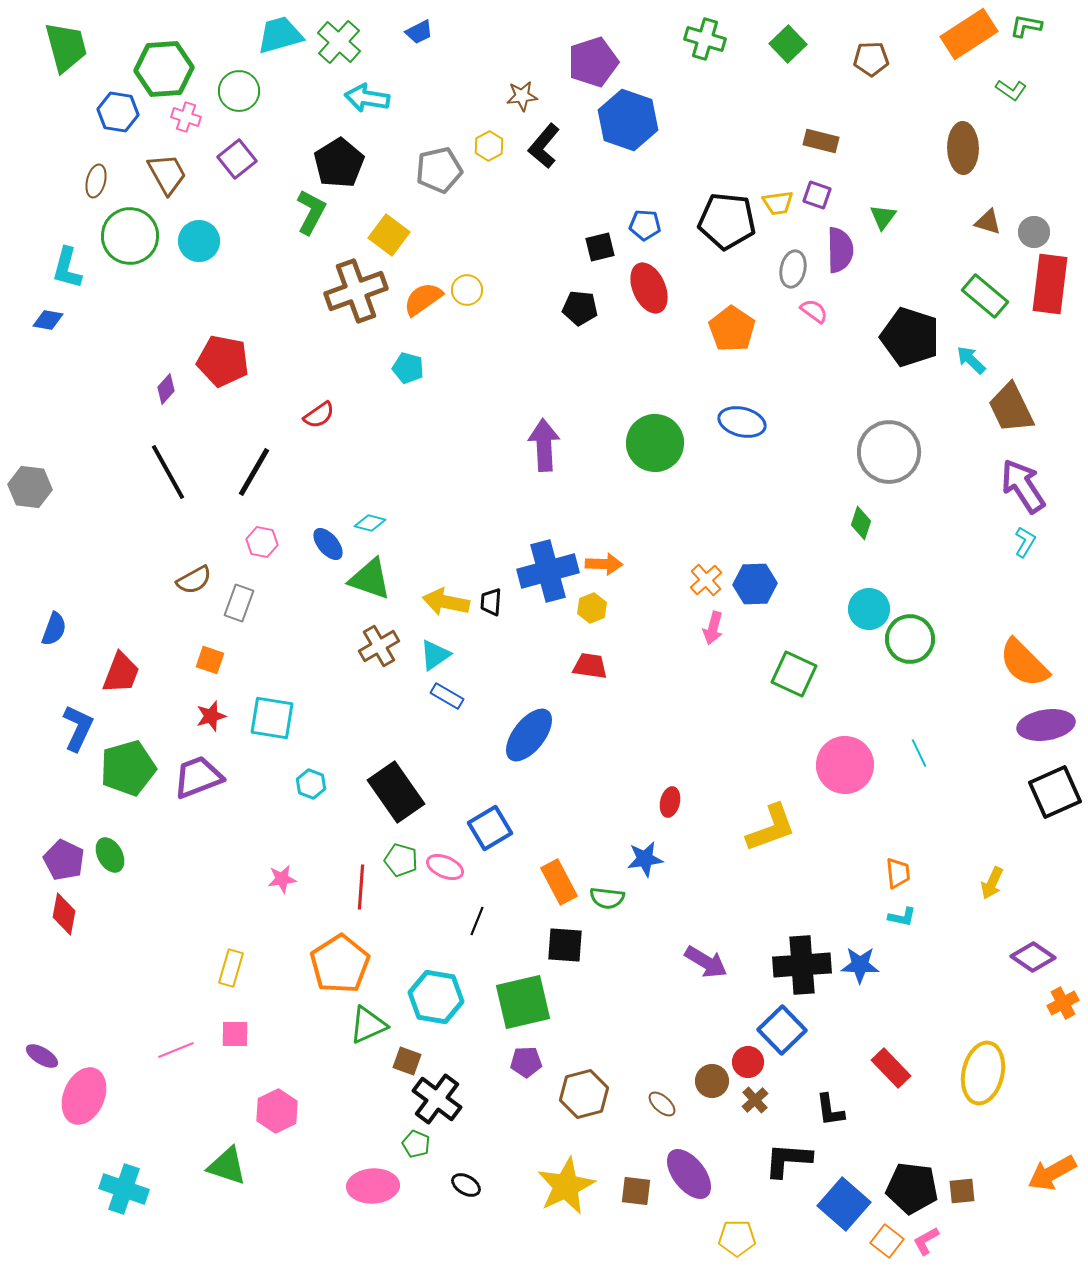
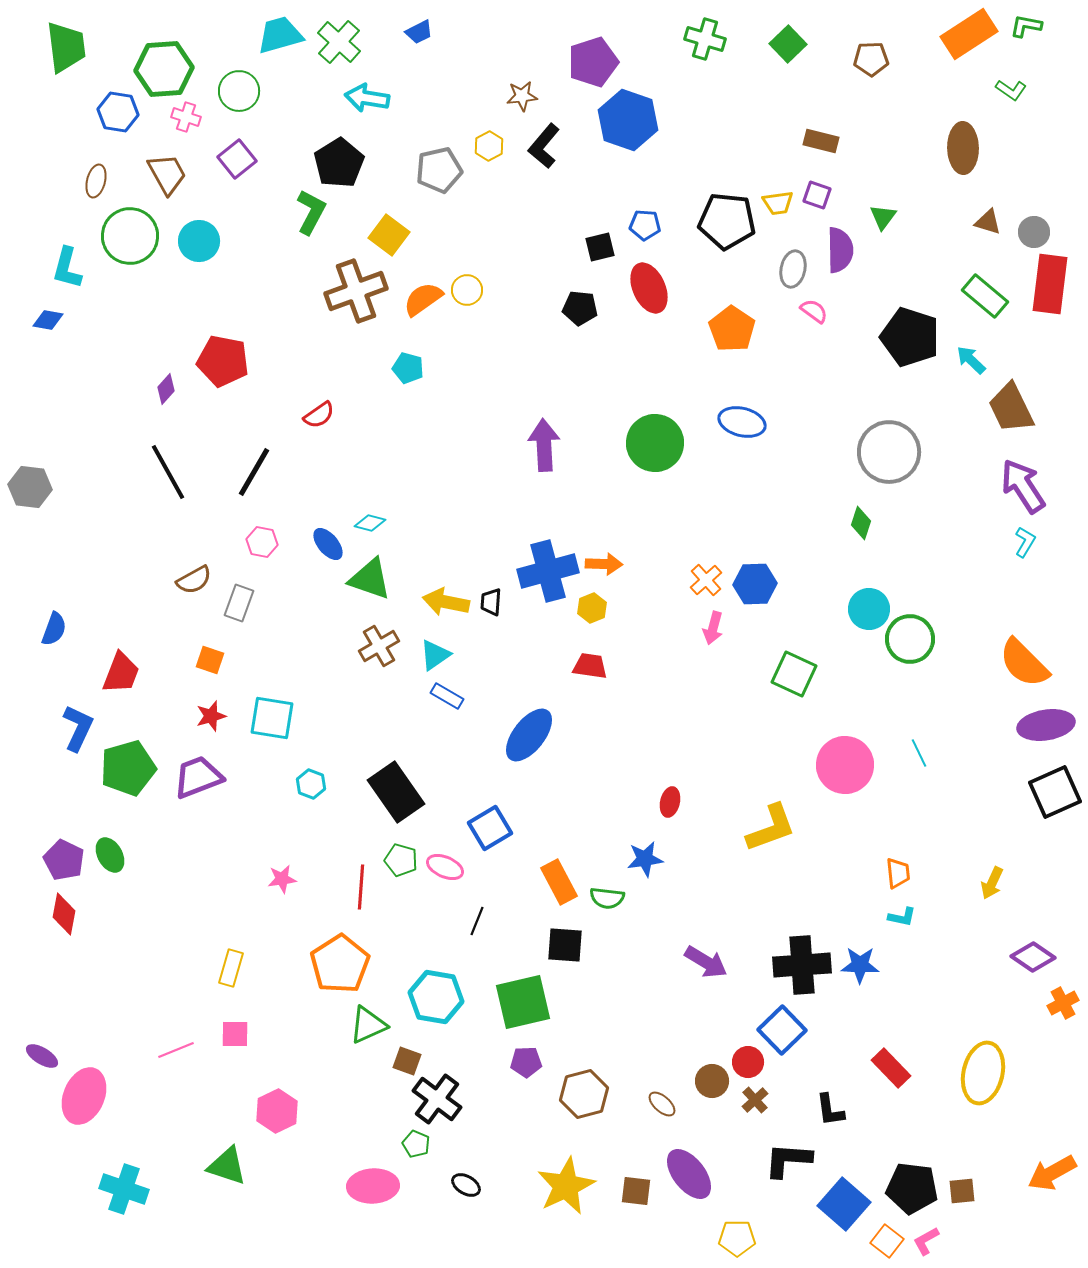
green trapezoid at (66, 47): rotated 8 degrees clockwise
